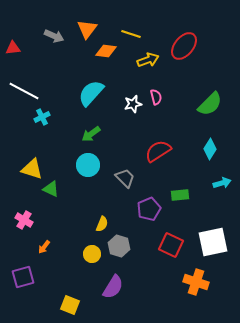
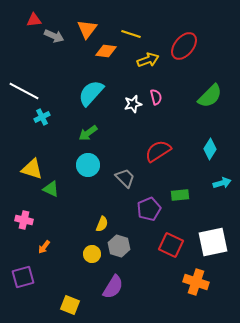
red triangle: moved 21 px right, 28 px up
green semicircle: moved 8 px up
green arrow: moved 3 px left, 1 px up
pink cross: rotated 18 degrees counterclockwise
